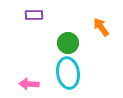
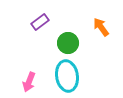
purple rectangle: moved 6 px right, 7 px down; rotated 36 degrees counterclockwise
cyan ellipse: moved 1 px left, 3 px down
pink arrow: moved 2 px up; rotated 72 degrees counterclockwise
